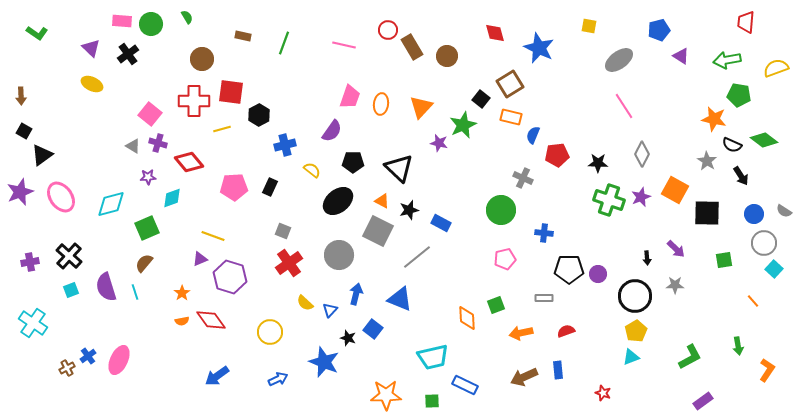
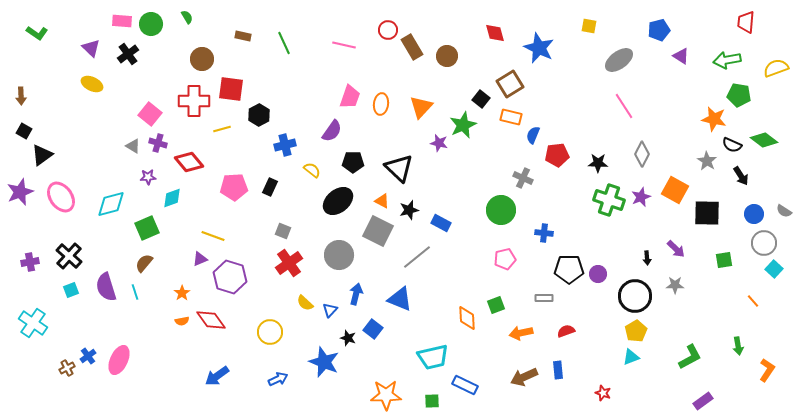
green line at (284, 43): rotated 45 degrees counterclockwise
red square at (231, 92): moved 3 px up
